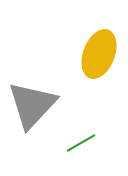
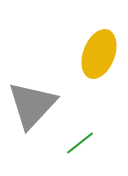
green line: moved 1 px left; rotated 8 degrees counterclockwise
